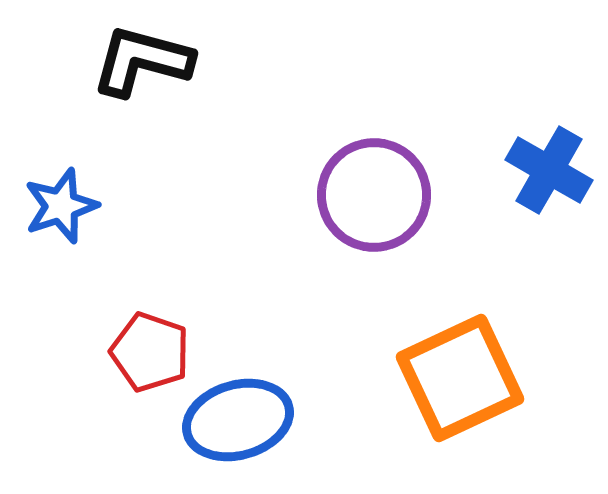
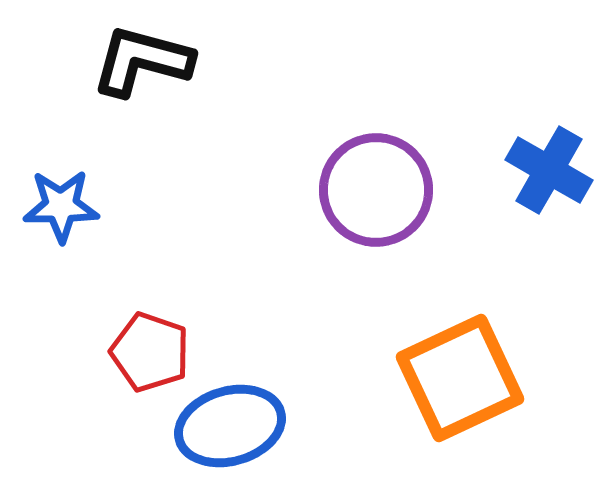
purple circle: moved 2 px right, 5 px up
blue star: rotated 18 degrees clockwise
blue ellipse: moved 8 px left, 6 px down
